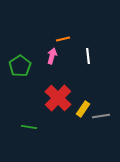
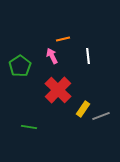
pink arrow: rotated 42 degrees counterclockwise
red cross: moved 8 px up
gray line: rotated 12 degrees counterclockwise
